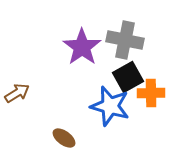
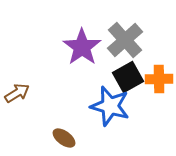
gray cross: rotated 36 degrees clockwise
orange cross: moved 8 px right, 14 px up
